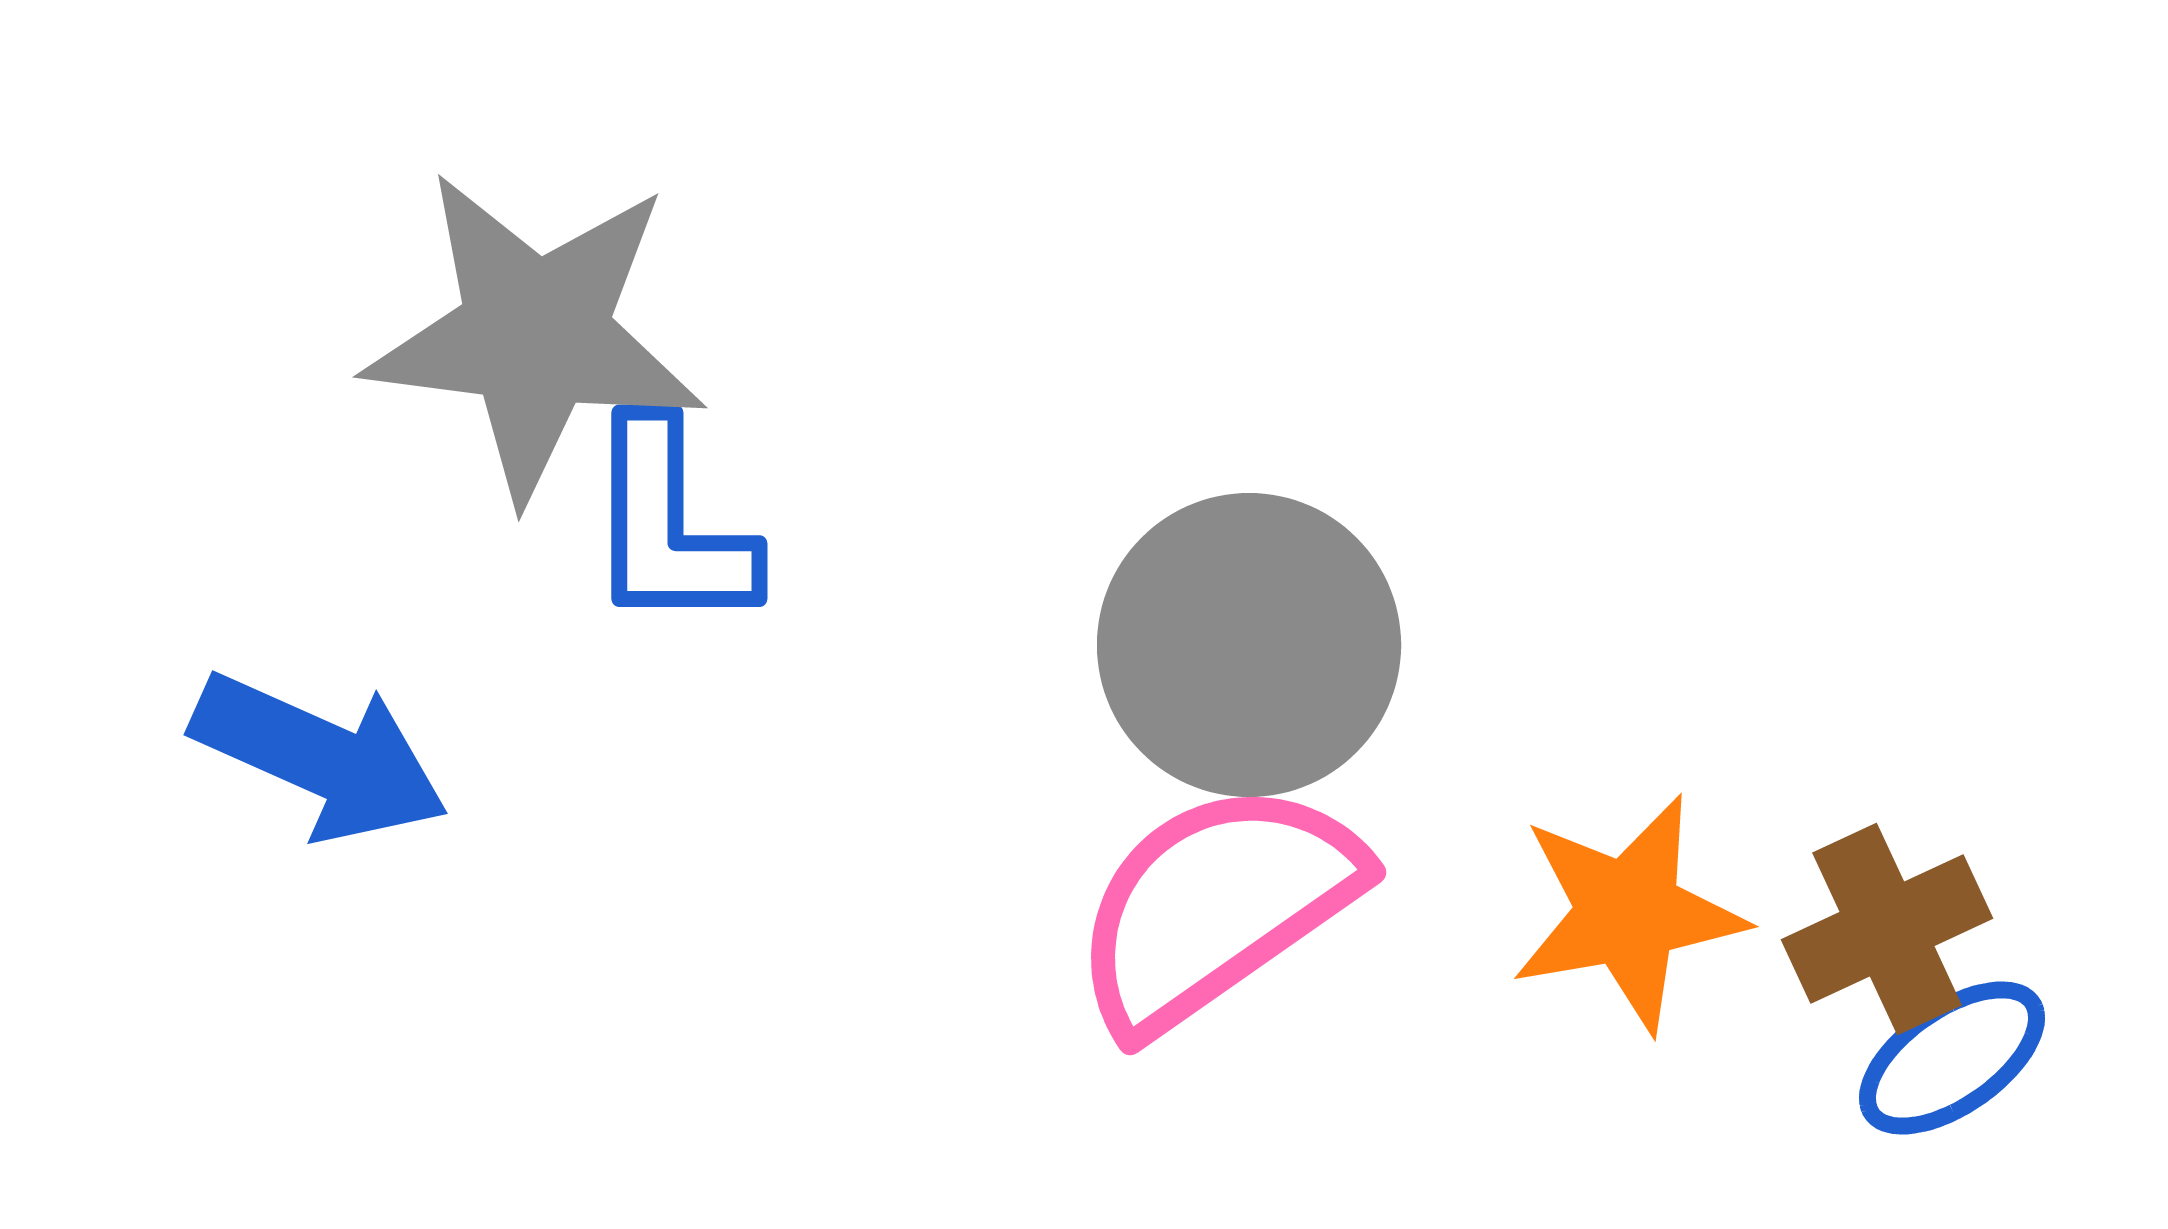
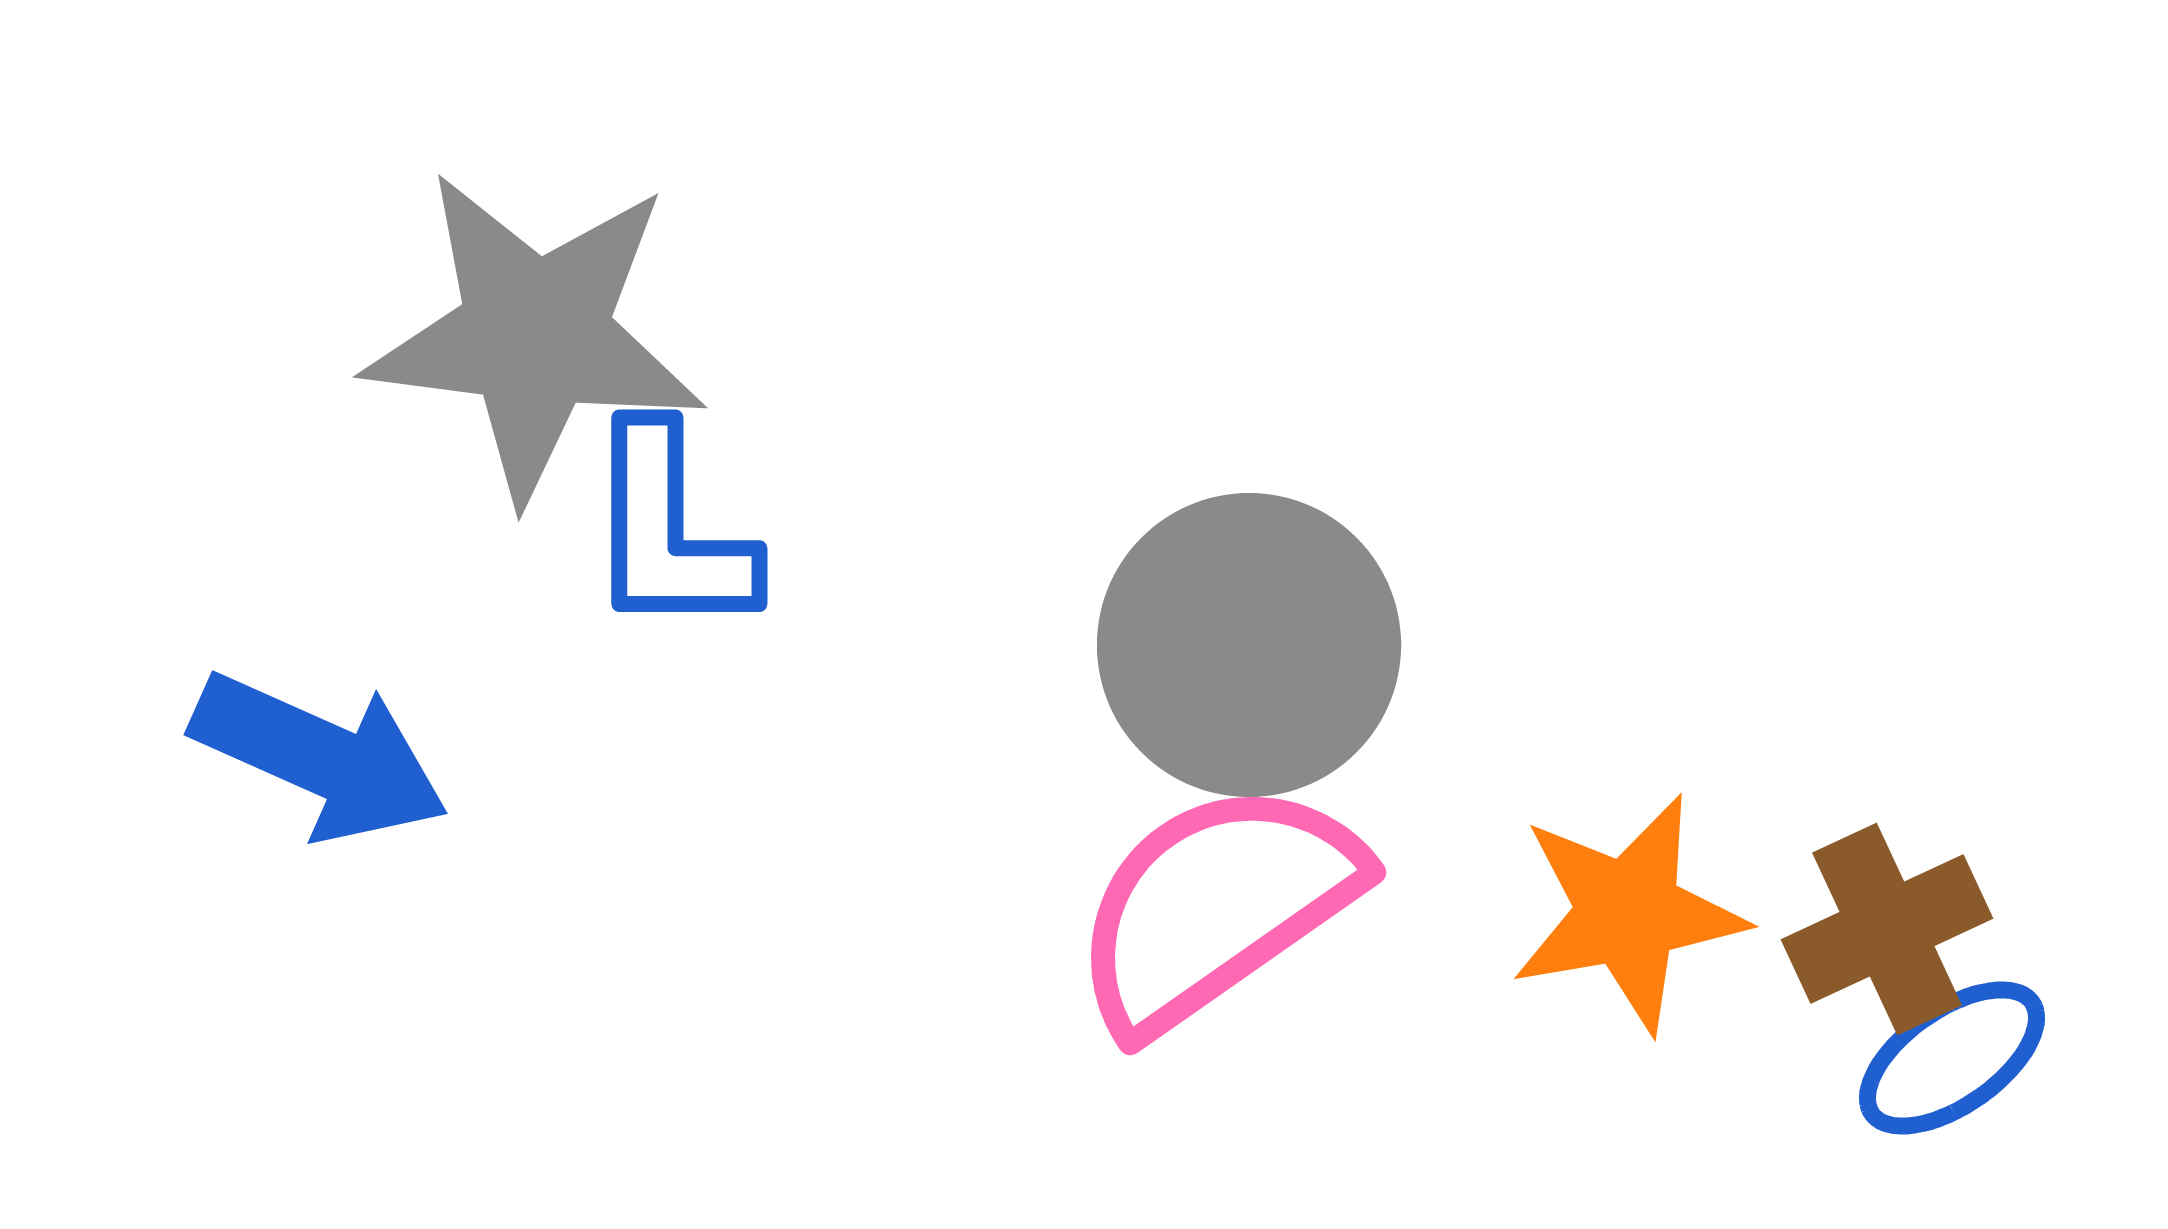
blue L-shape: moved 5 px down
